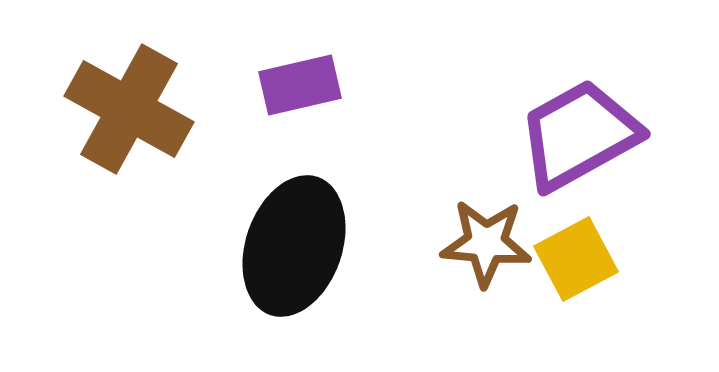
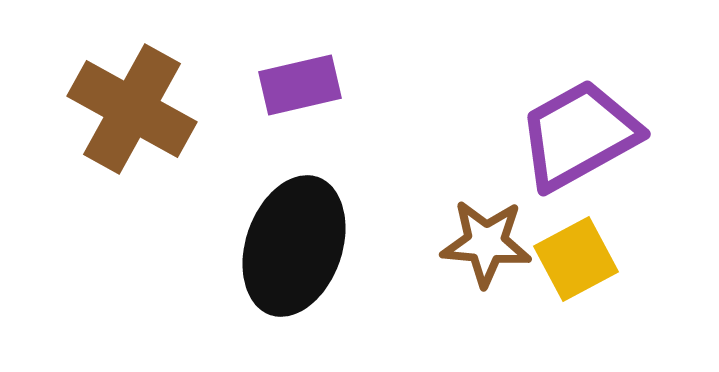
brown cross: moved 3 px right
